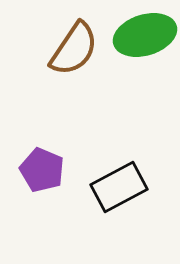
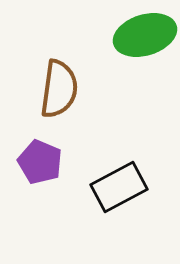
brown semicircle: moved 15 px left, 40 px down; rotated 26 degrees counterclockwise
purple pentagon: moved 2 px left, 8 px up
